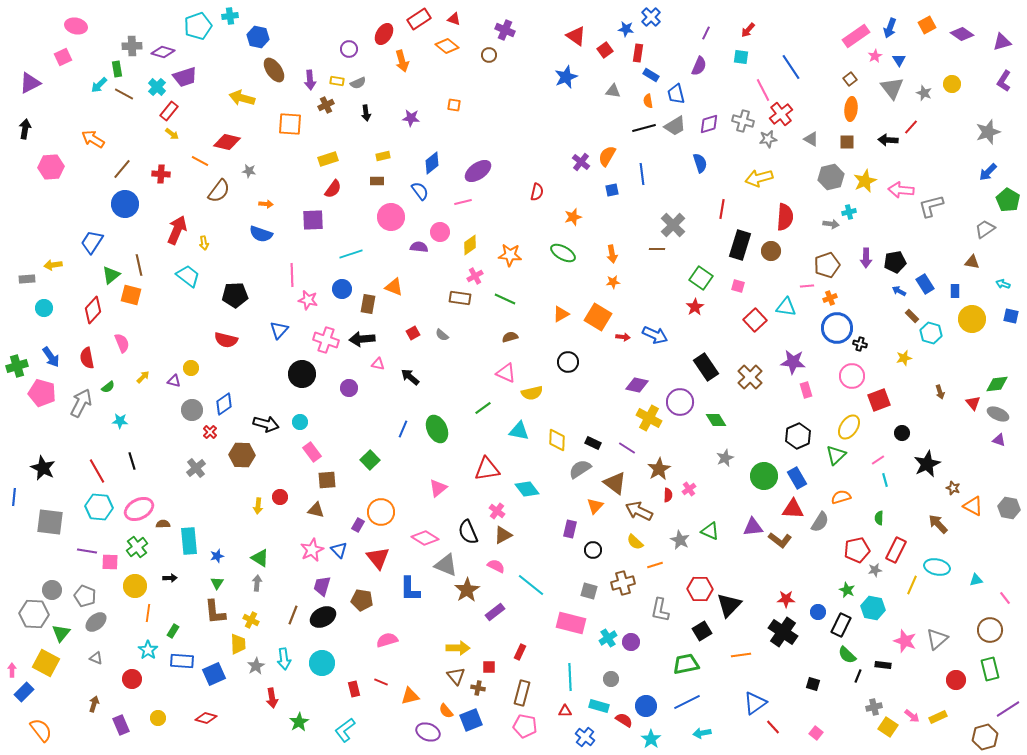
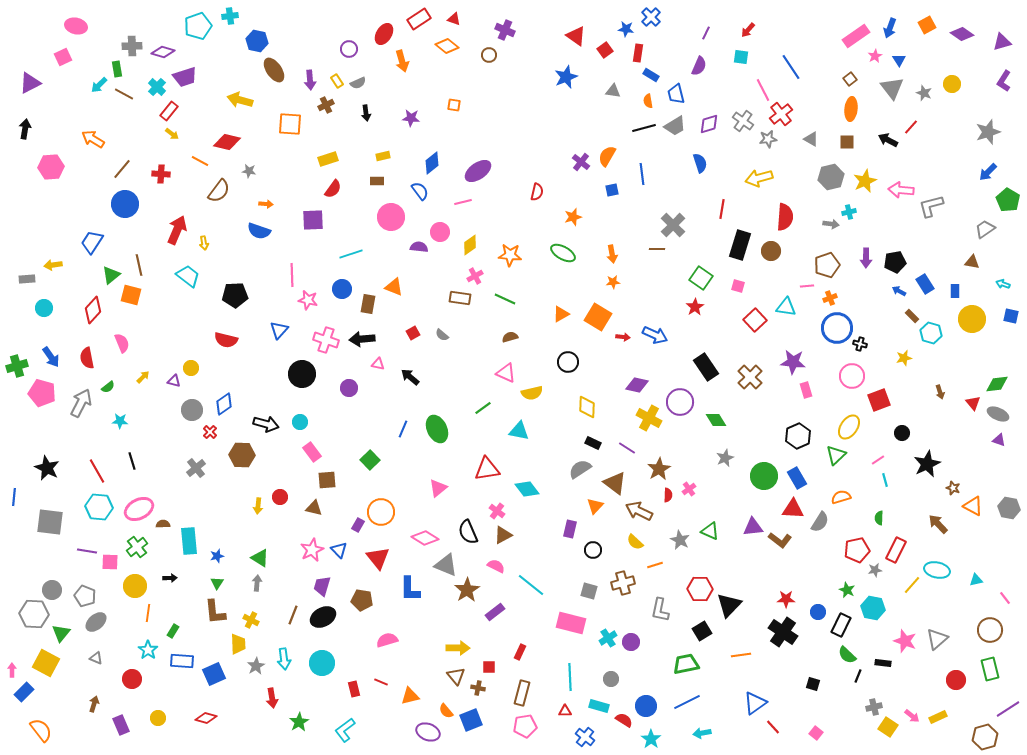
blue hexagon at (258, 37): moved 1 px left, 4 px down
yellow rectangle at (337, 81): rotated 48 degrees clockwise
yellow arrow at (242, 98): moved 2 px left, 2 px down
gray cross at (743, 121): rotated 20 degrees clockwise
black arrow at (888, 140): rotated 24 degrees clockwise
blue semicircle at (261, 234): moved 2 px left, 3 px up
yellow diamond at (557, 440): moved 30 px right, 33 px up
black star at (43, 468): moved 4 px right
brown triangle at (316, 510): moved 2 px left, 2 px up
cyan ellipse at (937, 567): moved 3 px down
yellow line at (912, 585): rotated 18 degrees clockwise
black rectangle at (883, 665): moved 2 px up
pink pentagon at (525, 726): rotated 20 degrees counterclockwise
